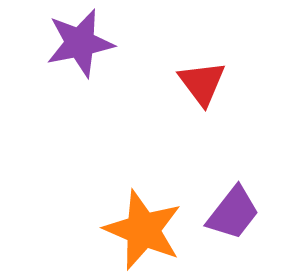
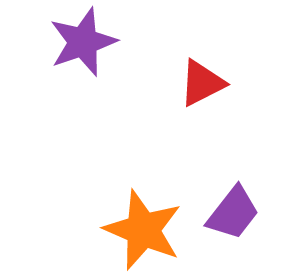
purple star: moved 3 px right, 1 px up; rotated 8 degrees counterclockwise
red triangle: rotated 40 degrees clockwise
